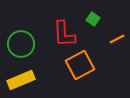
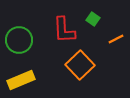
red L-shape: moved 4 px up
orange line: moved 1 px left
green circle: moved 2 px left, 4 px up
orange square: rotated 16 degrees counterclockwise
